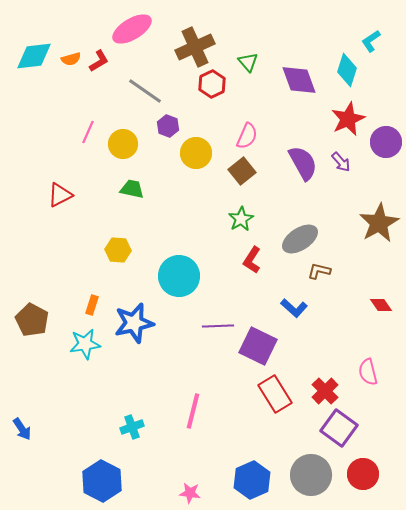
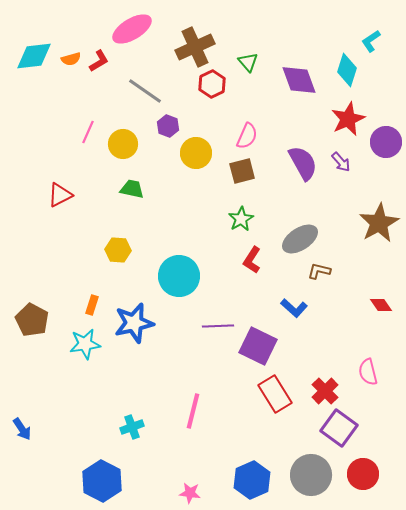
brown square at (242, 171): rotated 24 degrees clockwise
